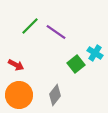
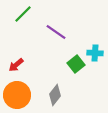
green line: moved 7 px left, 12 px up
cyan cross: rotated 28 degrees counterclockwise
red arrow: rotated 112 degrees clockwise
orange circle: moved 2 px left
